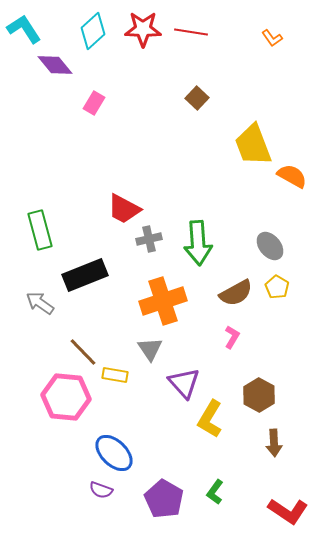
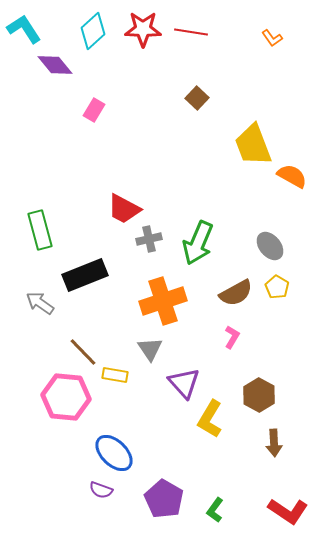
pink rectangle: moved 7 px down
green arrow: rotated 27 degrees clockwise
green L-shape: moved 18 px down
